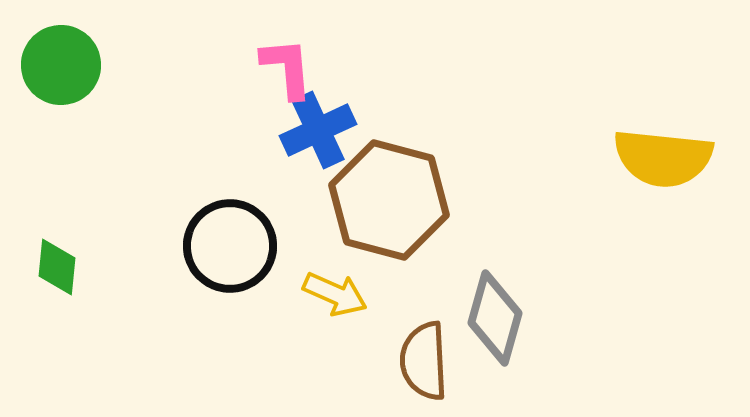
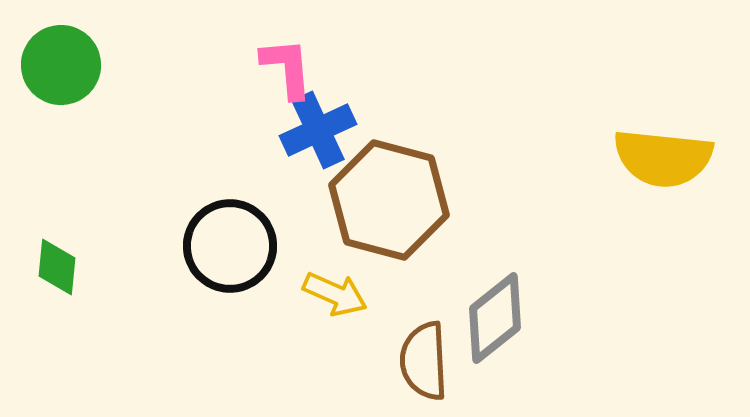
gray diamond: rotated 36 degrees clockwise
